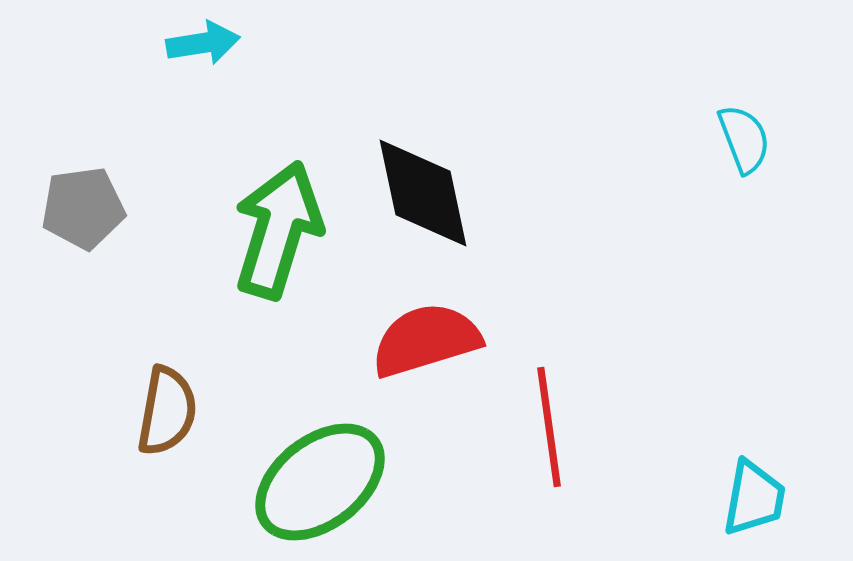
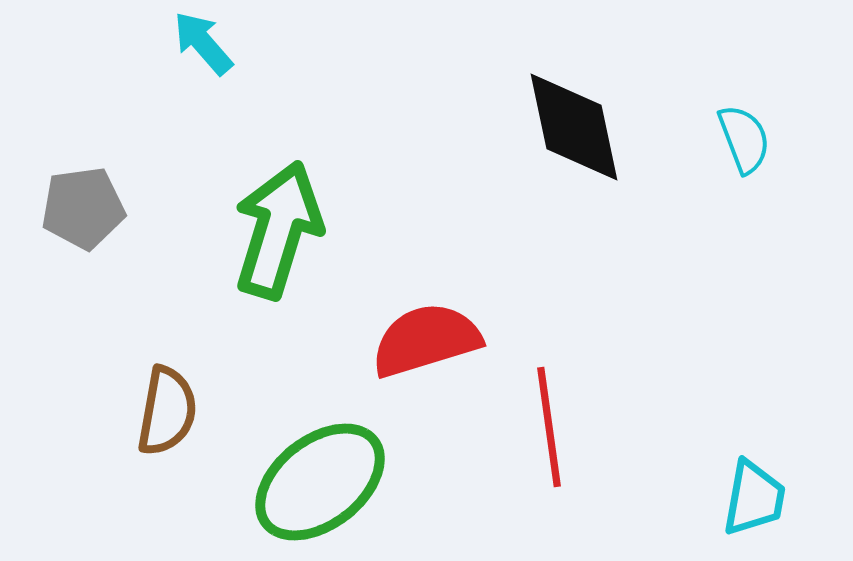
cyan arrow: rotated 122 degrees counterclockwise
black diamond: moved 151 px right, 66 px up
